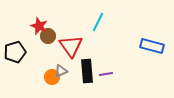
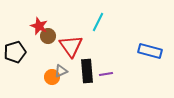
blue rectangle: moved 2 px left, 5 px down
